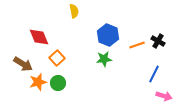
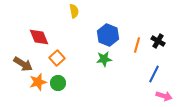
orange line: rotated 56 degrees counterclockwise
